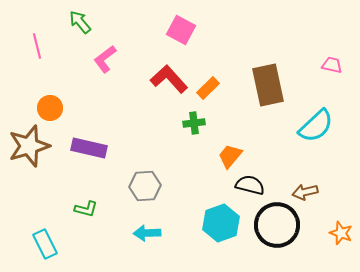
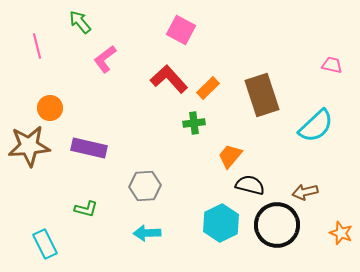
brown rectangle: moved 6 px left, 10 px down; rotated 6 degrees counterclockwise
brown star: rotated 12 degrees clockwise
cyan hexagon: rotated 6 degrees counterclockwise
